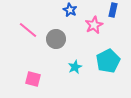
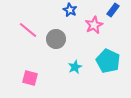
blue rectangle: rotated 24 degrees clockwise
cyan pentagon: rotated 20 degrees counterclockwise
pink square: moved 3 px left, 1 px up
